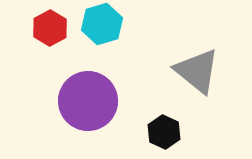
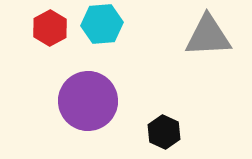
cyan hexagon: rotated 12 degrees clockwise
gray triangle: moved 11 px right, 35 px up; rotated 42 degrees counterclockwise
